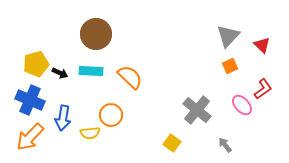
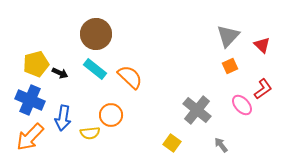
cyan rectangle: moved 4 px right, 2 px up; rotated 35 degrees clockwise
gray arrow: moved 4 px left
